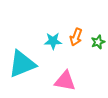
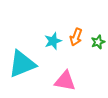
cyan star: rotated 18 degrees counterclockwise
